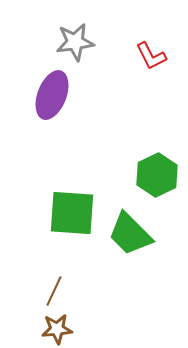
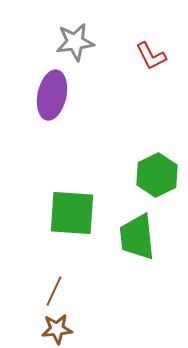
purple ellipse: rotated 9 degrees counterclockwise
green trapezoid: moved 7 px right, 3 px down; rotated 39 degrees clockwise
